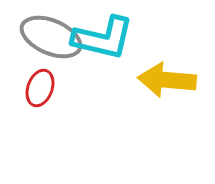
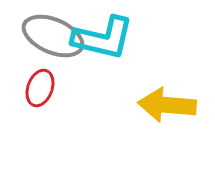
gray ellipse: moved 2 px right, 1 px up
yellow arrow: moved 25 px down
